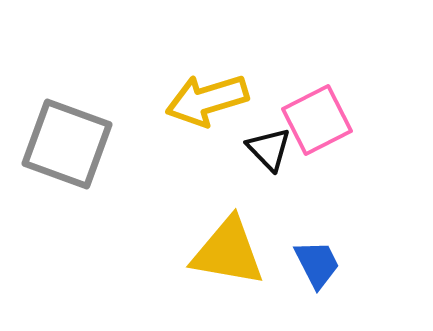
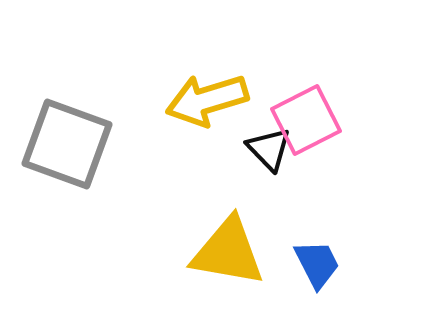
pink square: moved 11 px left
